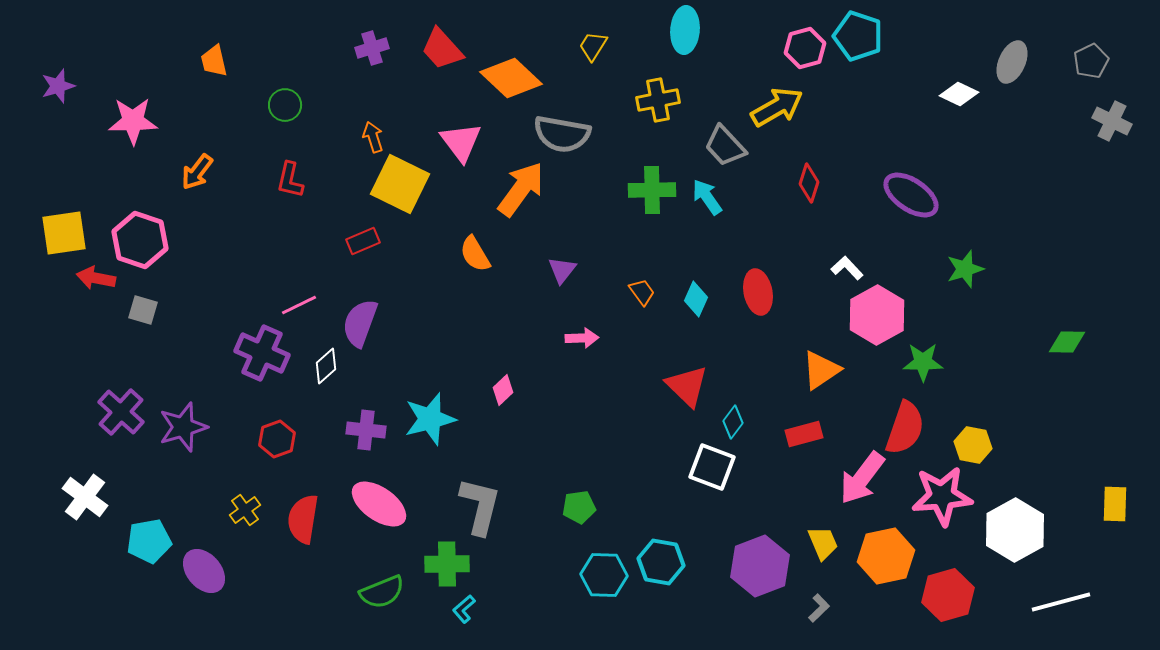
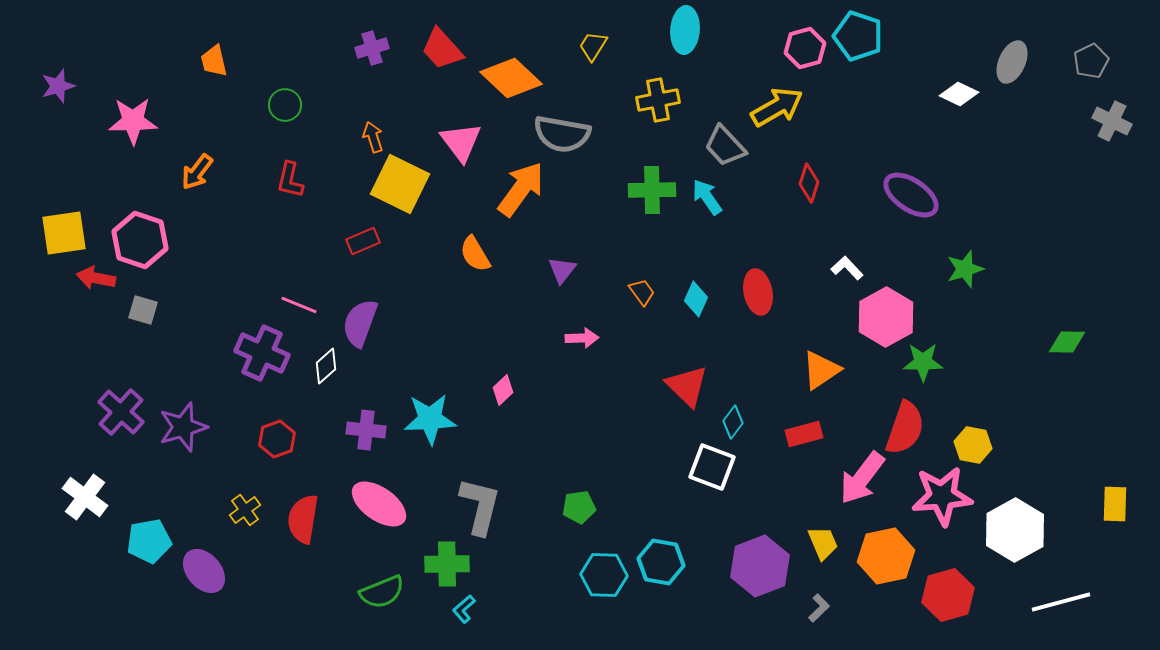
pink line at (299, 305): rotated 48 degrees clockwise
pink hexagon at (877, 315): moved 9 px right, 2 px down
cyan star at (430, 419): rotated 12 degrees clockwise
